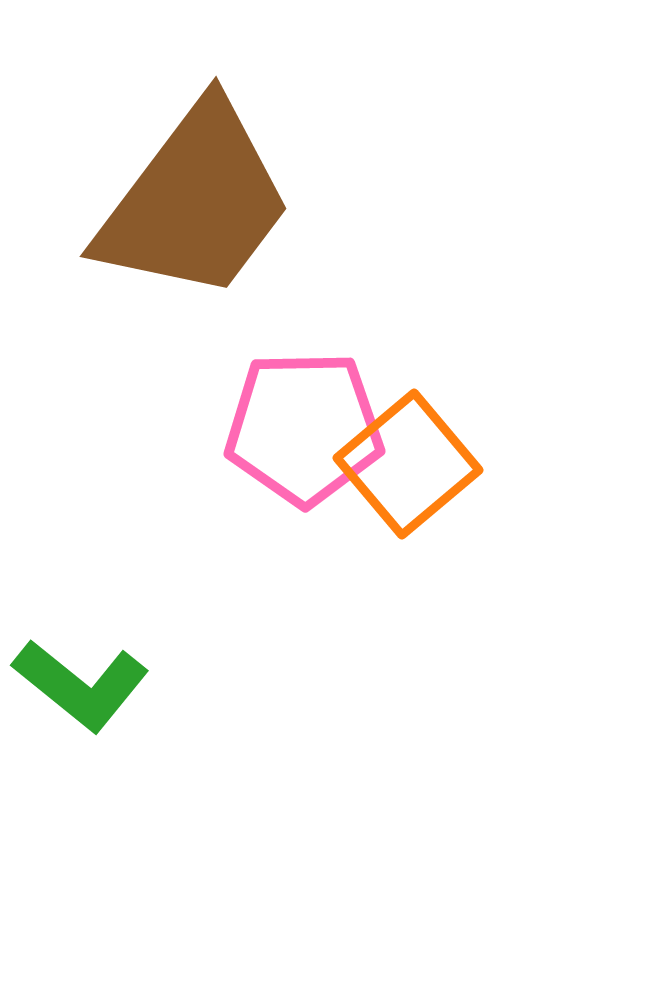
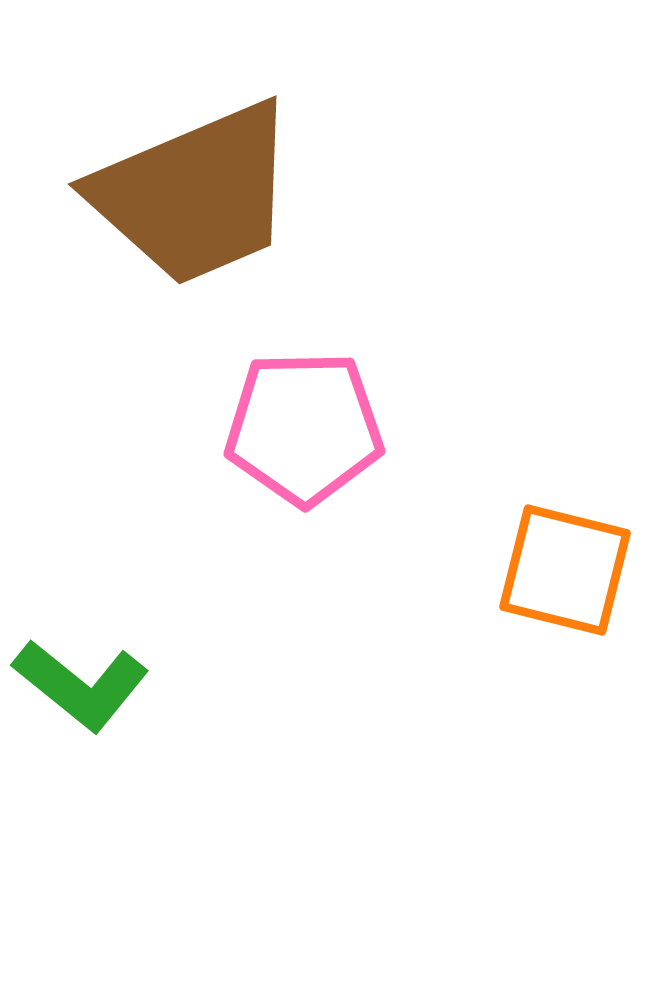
brown trapezoid: moved 8 px up; rotated 30 degrees clockwise
orange square: moved 157 px right, 106 px down; rotated 36 degrees counterclockwise
